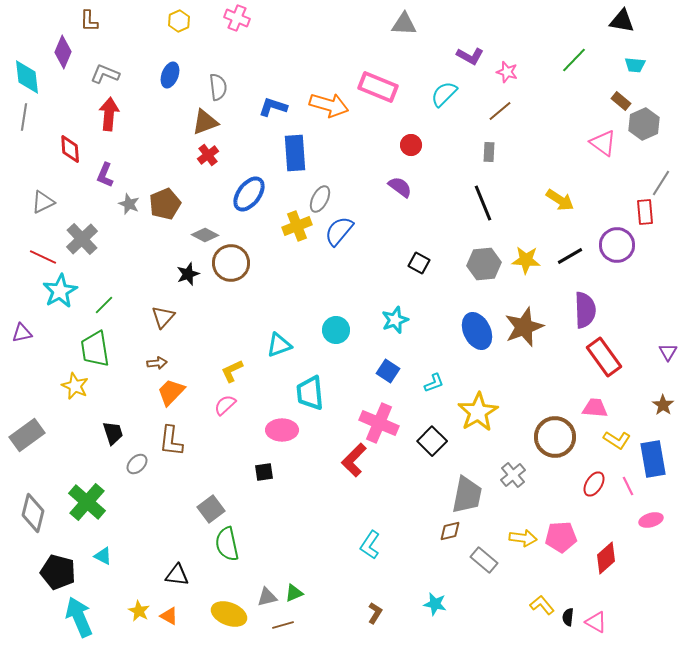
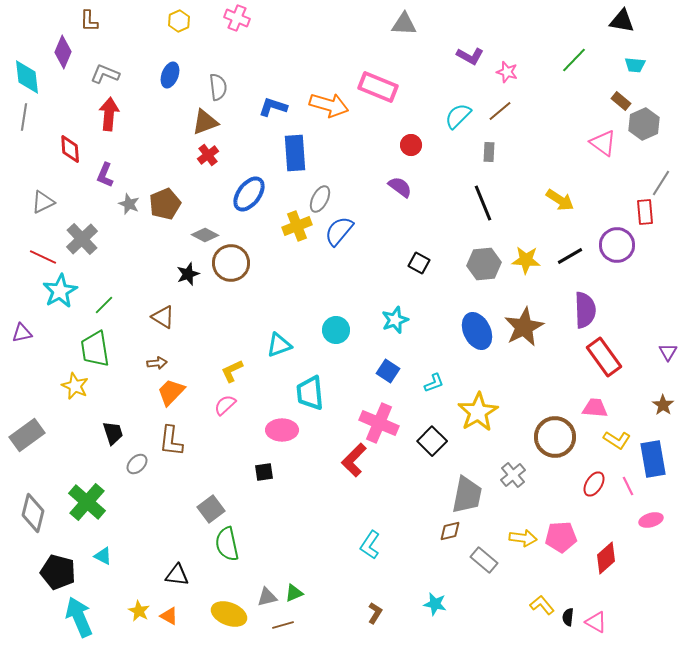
cyan semicircle at (444, 94): moved 14 px right, 22 px down
brown triangle at (163, 317): rotated 40 degrees counterclockwise
brown star at (524, 327): rotated 6 degrees counterclockwise
